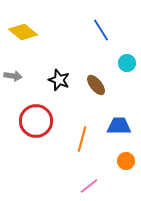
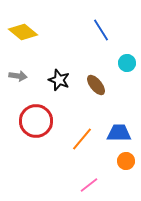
gray arrow: moved 5 px right
blue trapezoid: moved 7 px down
orange line: rotated 25 degrees clockwise
pink line: moved 1 px up
